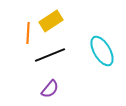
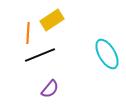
yellow rectangle: moved 1 px right, 1 px up
cyan ellipse: moved 5 px right, 3 px down
black line: moved 10 px left
